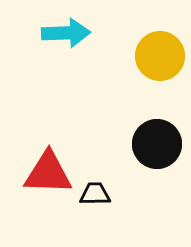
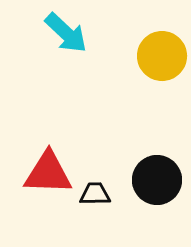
cyan arrow: rotated 45 degrees clockwise
yellow circle: moved 2 px right
black circle: moved 36 px down
